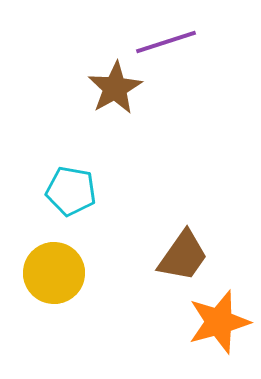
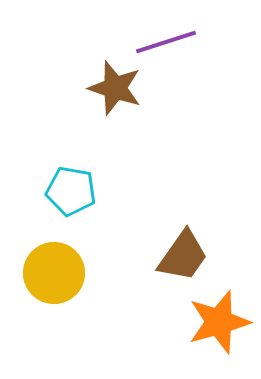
brown star: rotated 24 degrees counterclockwise
